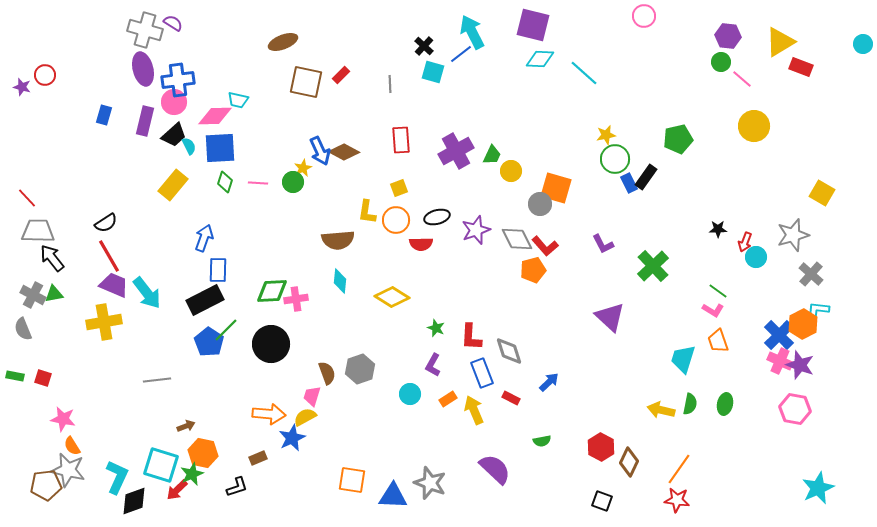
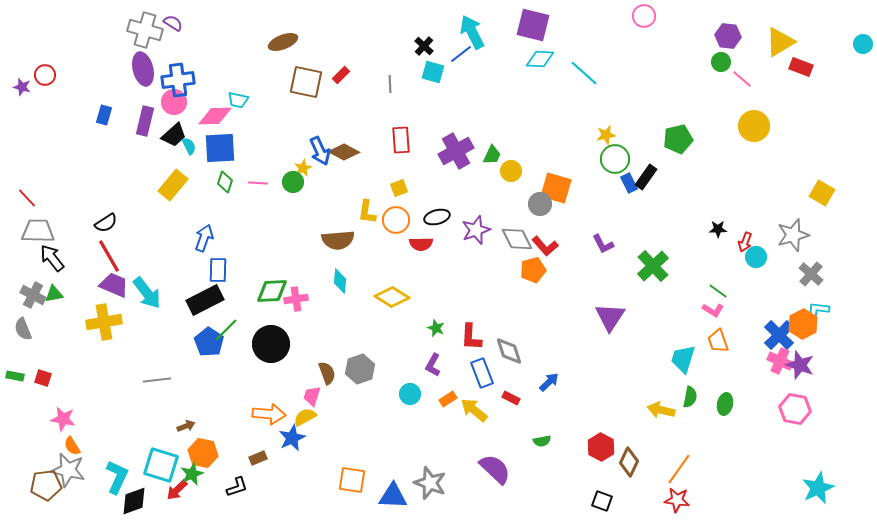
purple triangle at (610, 317): rotated 20 degrees clockwise
green semicircle at (690, 404): moved 7 px up
yellow arrow at (474, 410): rotated 28 degrees counterclockwise
